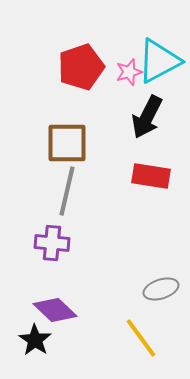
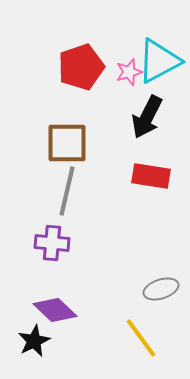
black star: moved 1 px left, 1 px down; rotated 12 degrees clockwise
